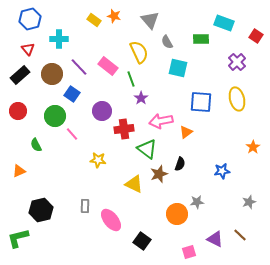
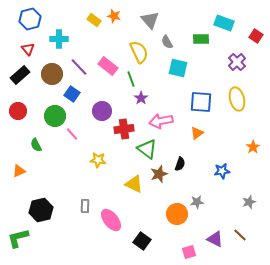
orange triangle at (186, 132): moved 11 px right, 1 px down
